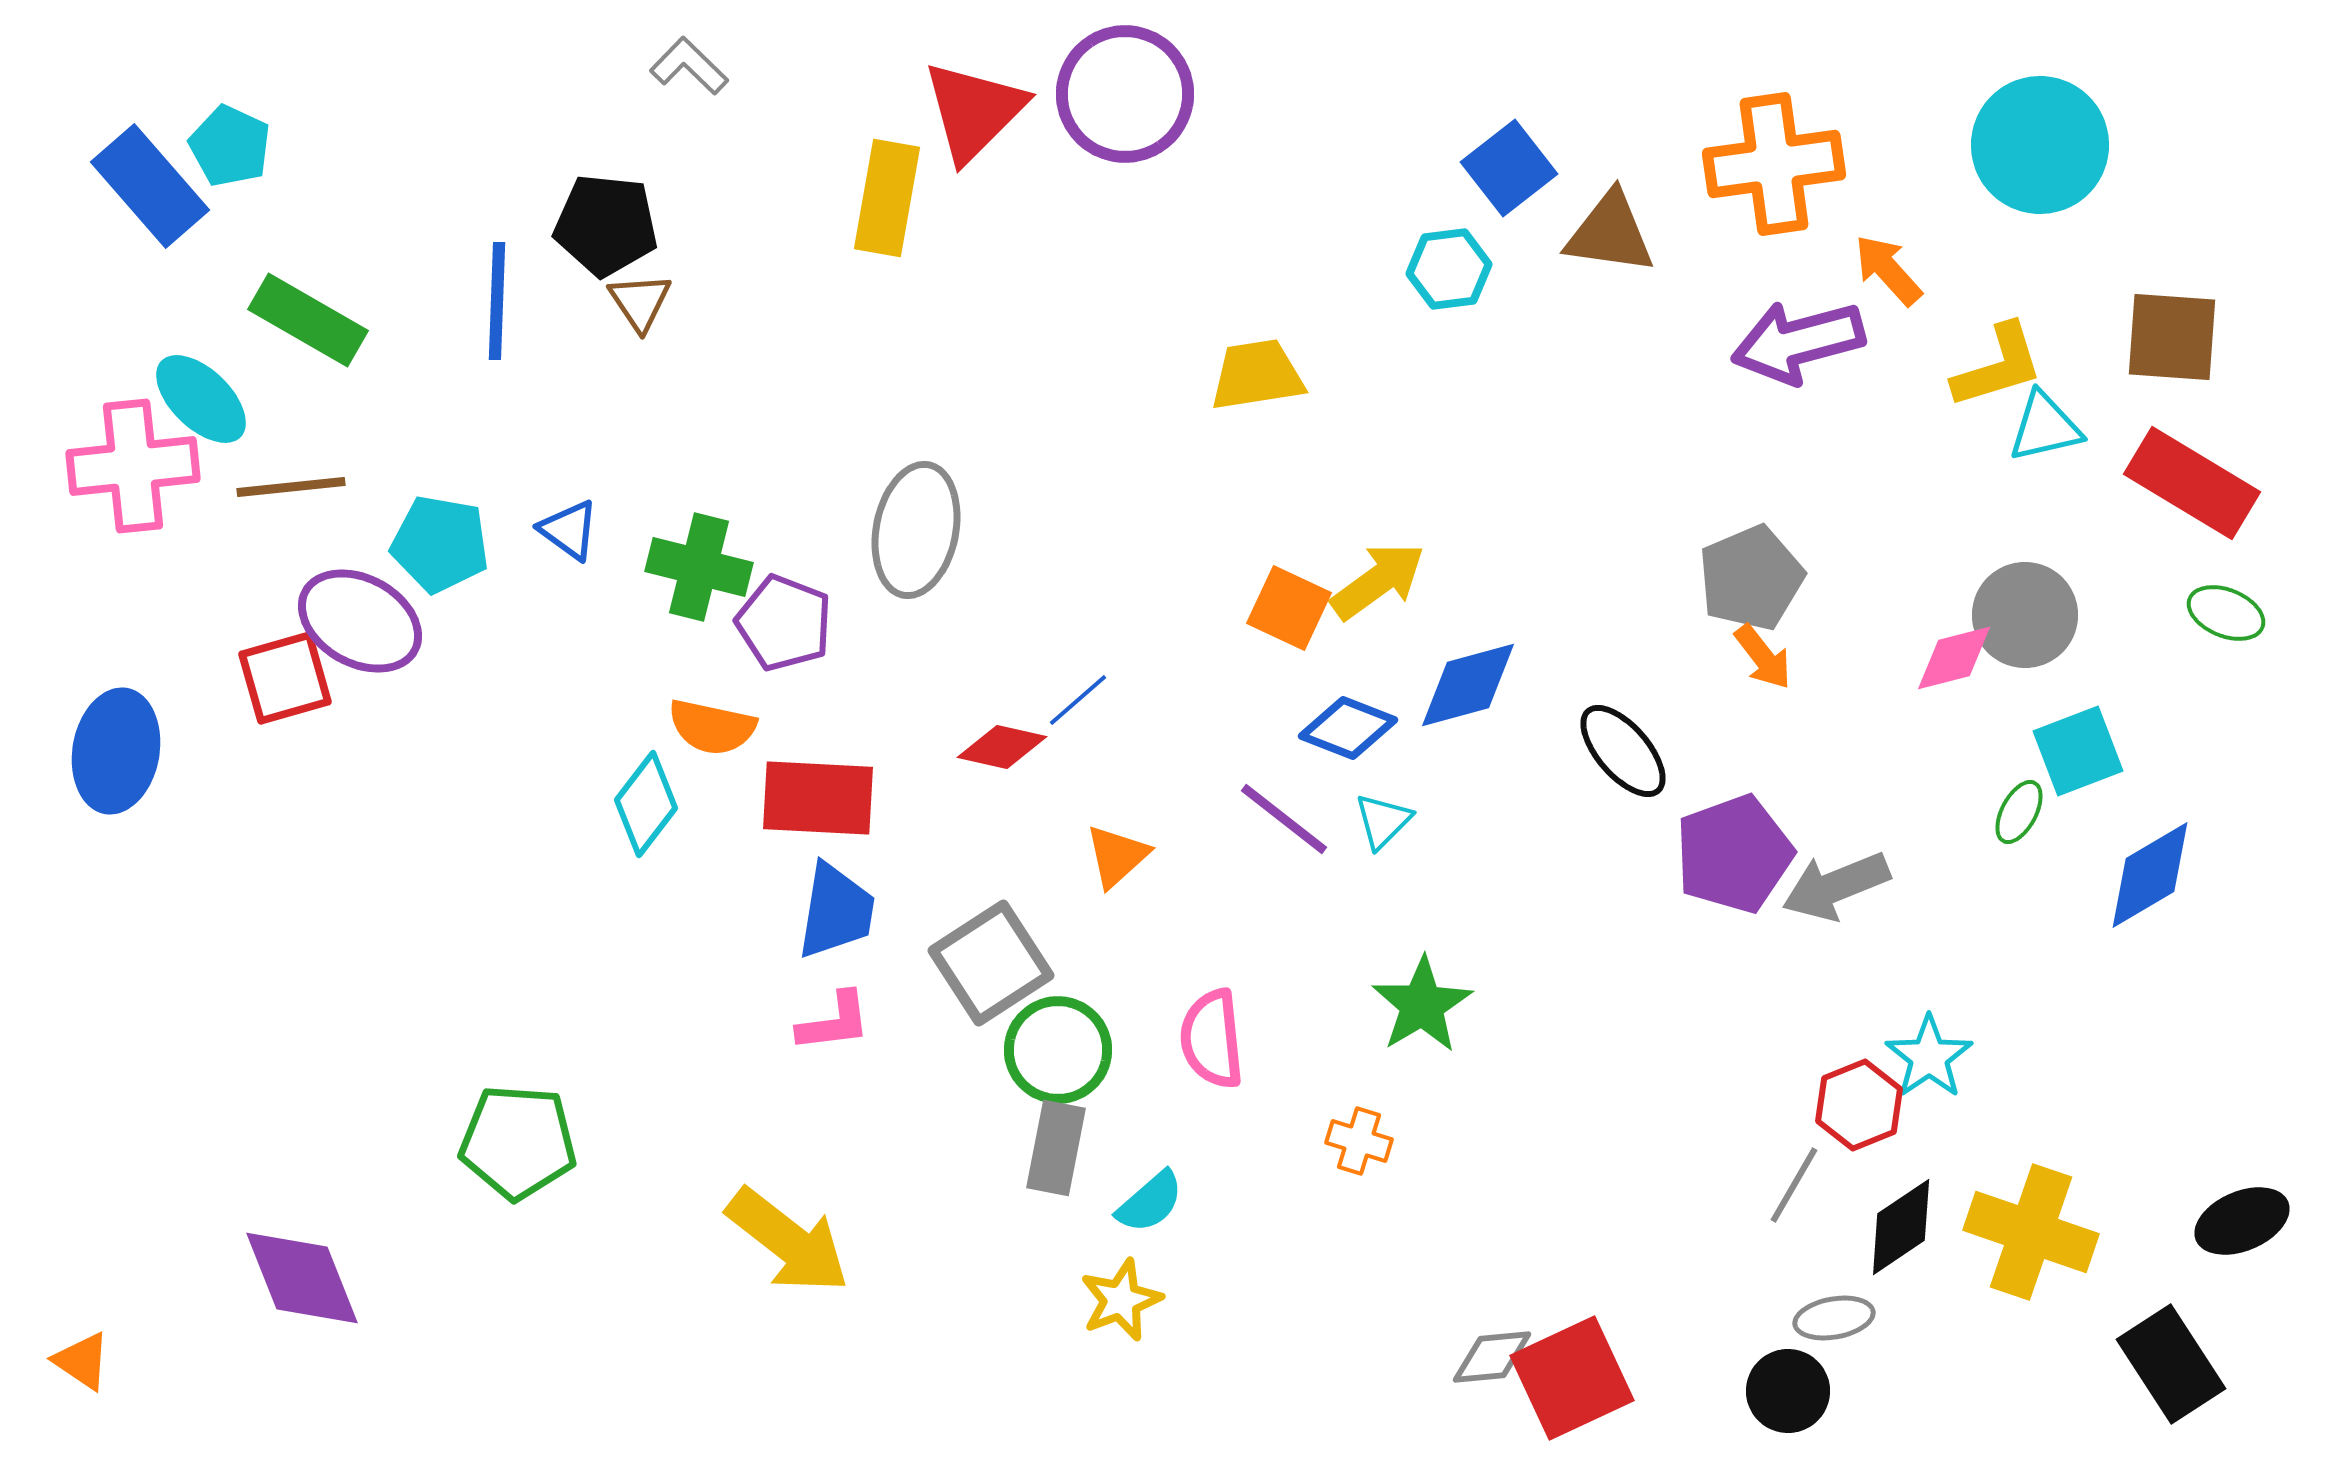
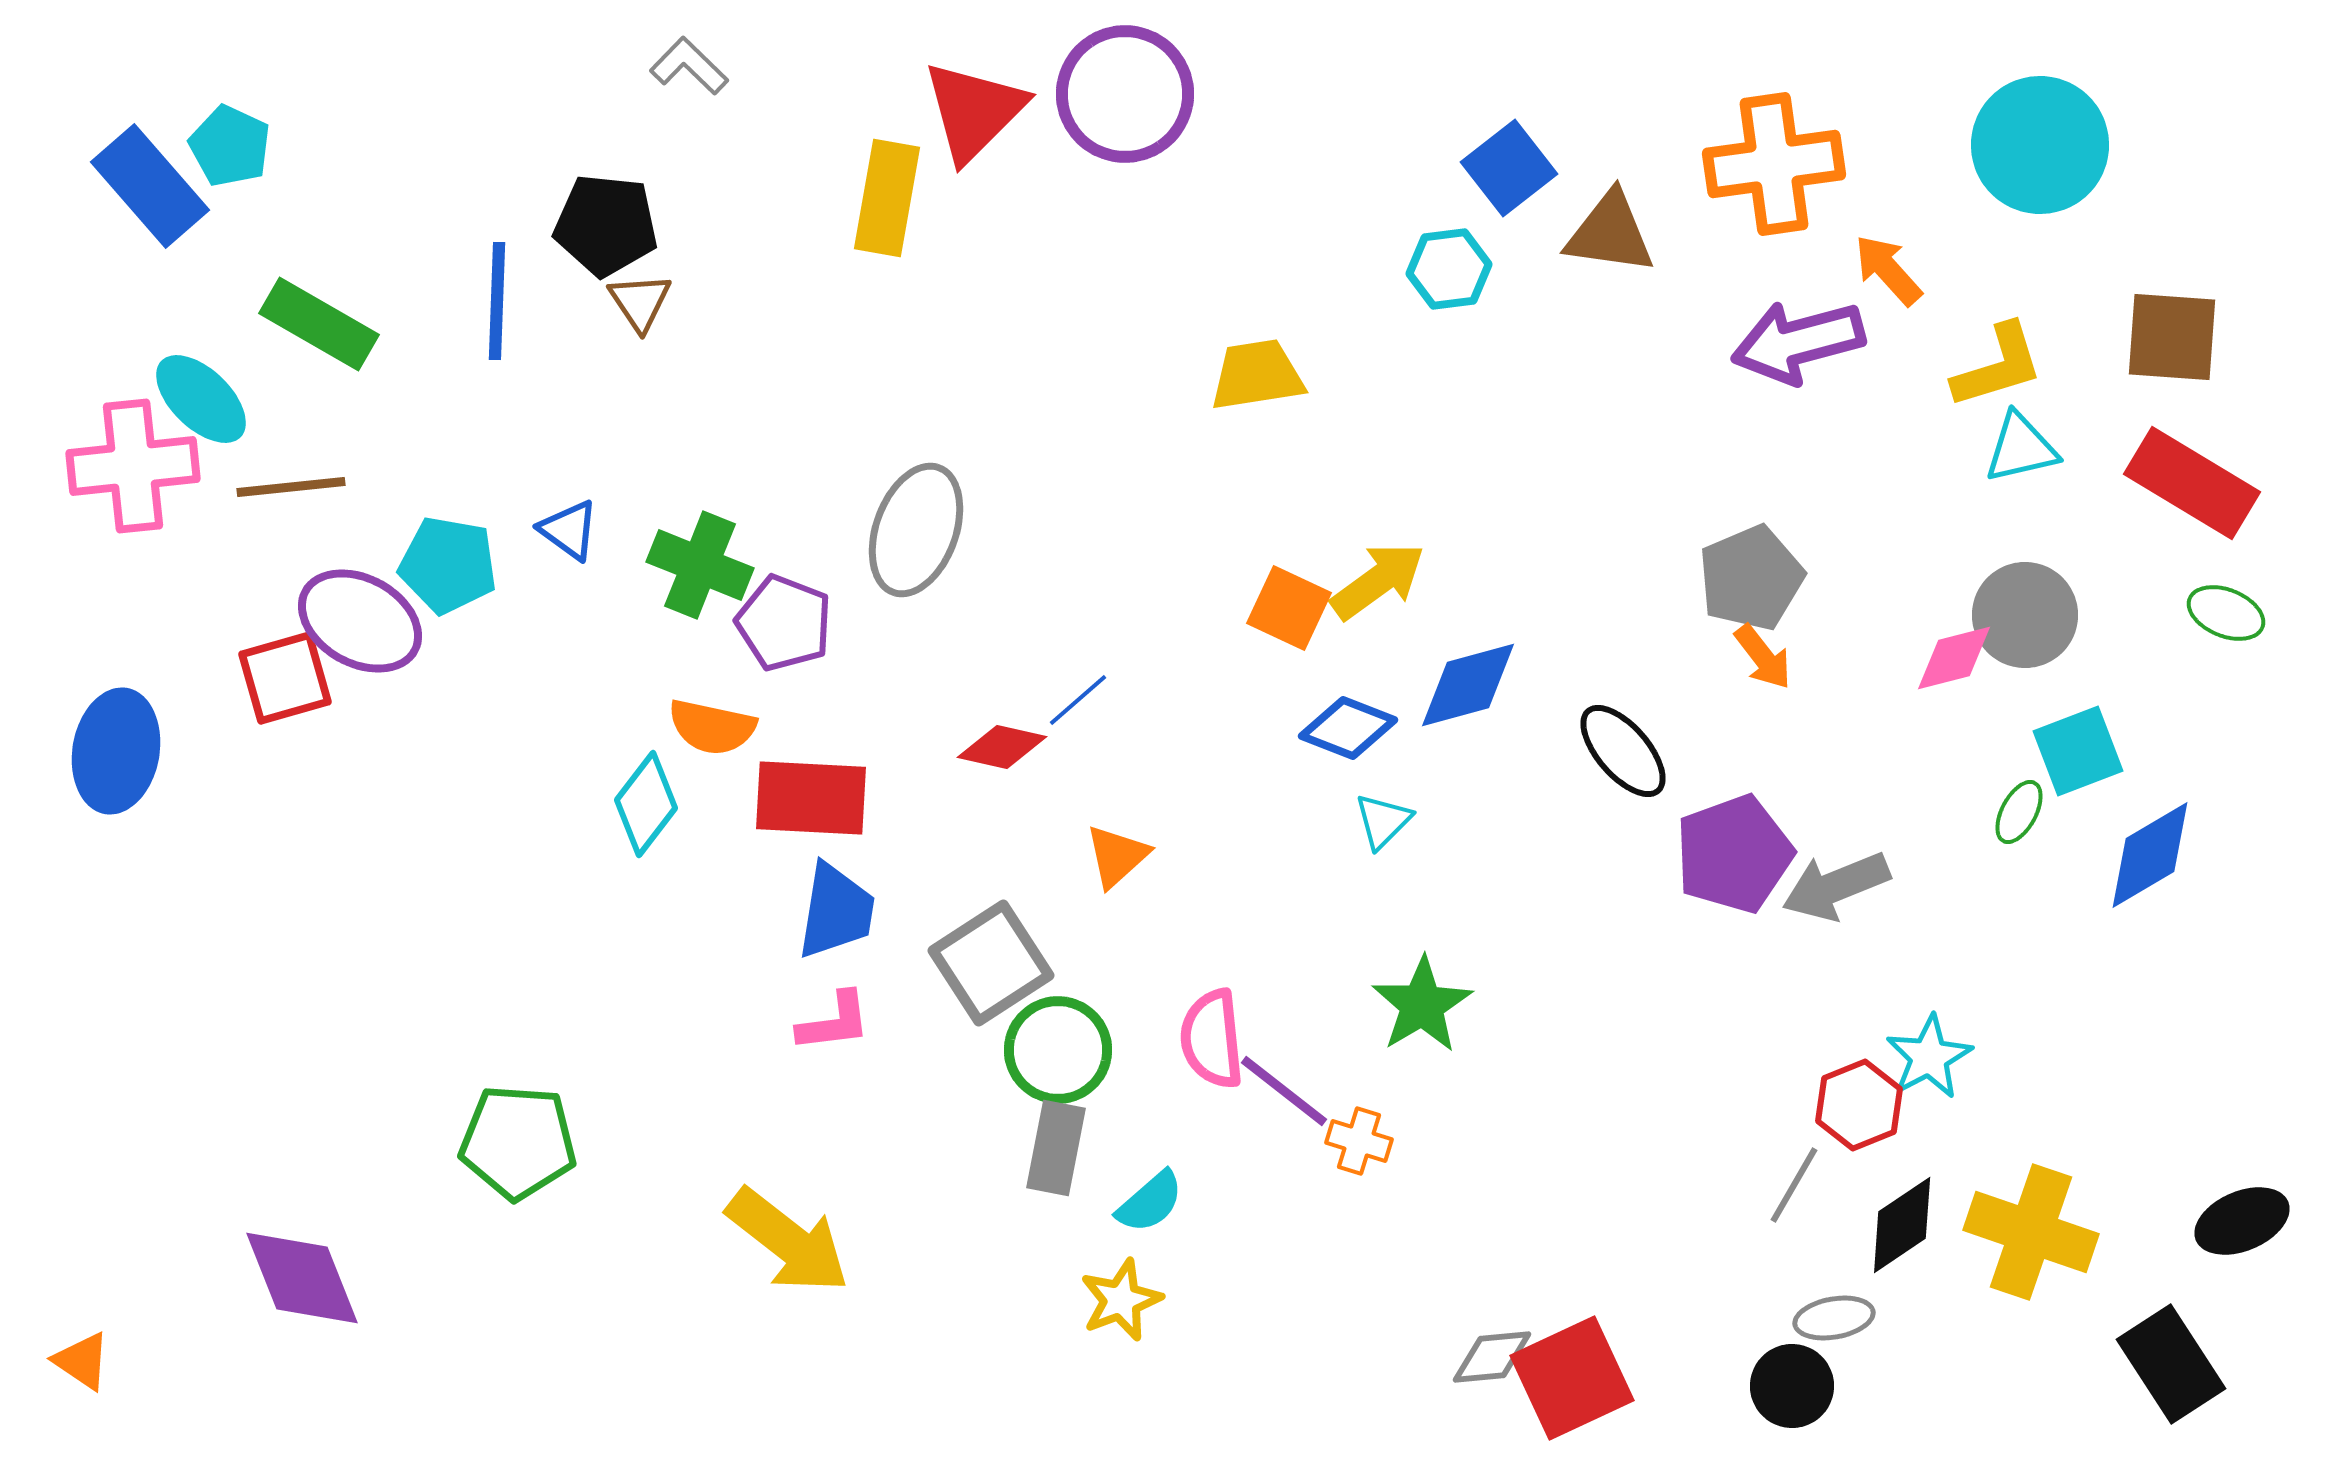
green rectangle at (308, 320): moved 11 px right, 4 px down
cyan triangle at (2045, 427): moved 24 px left, 21 px down
gray ellipse at (916, 530): rotated 9 degrees clockwise
cyan pentagon at (440, 544): moved 8 px right, 21 px down
green cross at (699, 567): moved 1 px right, 2 px up; rotated 8 degrees clockwise
red rectangle at (818, 798): moved 7 px left
purple line at (1284, 819): moved 272 px down
blue diamond at (2150, 875): moved 20 px up
cyan star at (1929, 1057): rotated 6 degrees clockwise
black diamond at (1901, 1227): moved 1 px right, 2 px up
black circle at (1788, 1391): moved 4 px right, 5 px up
